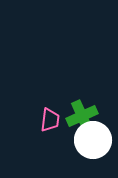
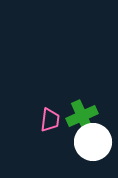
white circle: moved 2 px down
